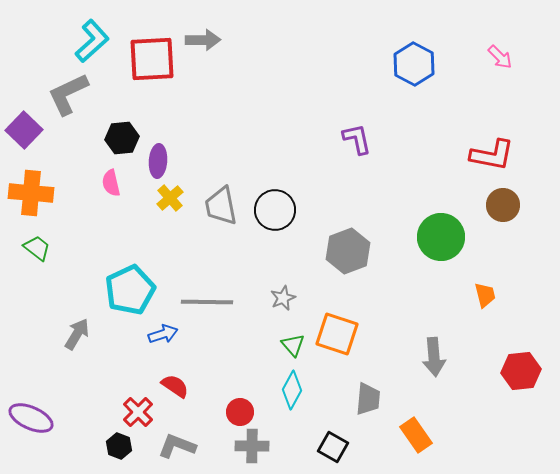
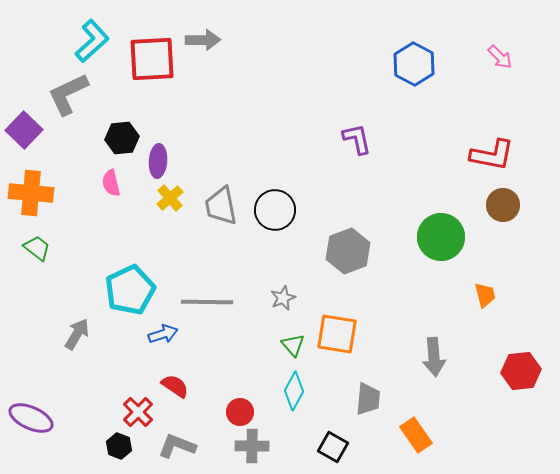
orange square at (337, 334): rotated 9 degrees counterclockwise
cyan diamond at (292, 390): moved 2 px right, 1 px down
